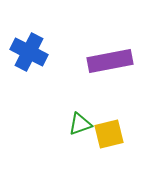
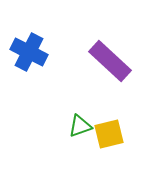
purple rectangle: rotated 54 degrees clockwise
green triangle: moved 2 px down
